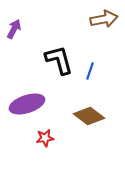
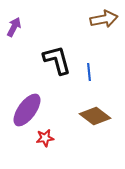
purple arrow: moved 2 px up
black L-shape: moved 2 px left
blue line: moved 1 px left, 1 px down; rotated 24 degrees counterclockwise
purple ellipse: moved 6 px down; rotated 36 degrees counterclockwise
brown diamond: moved 6 px right
